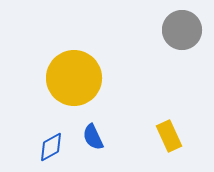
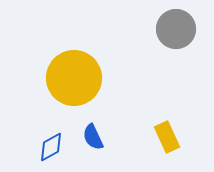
gray circle: moved 6 px left, 1 px up
yellow rectangle: moved 2 px left, 1 px down
